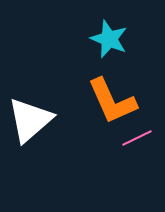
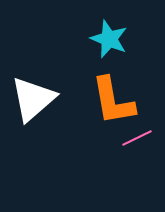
orange L-shape: moved 1 px right; rotated 14 degrees clockwise
white triangle: moved 3 px right, 21 px up
